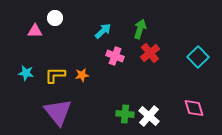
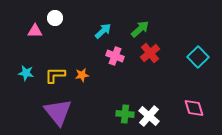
green arrow: rotated 30 degrees clockwise
